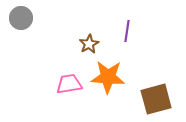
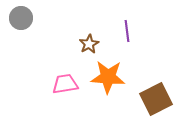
purple line: rotated 15 degrees counterclockwise
pink trapezoid: moved 4 px left
brown square: rotated 12 degrees counterclockwise
